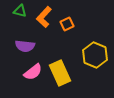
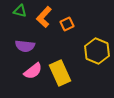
yellow hexagon: moved 2 px right, 4 px up
pink semicircle: moved 1 px up
